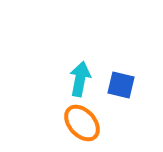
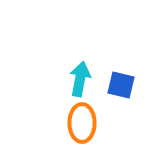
orange ellipse: rotated 42 degrees clockwise
